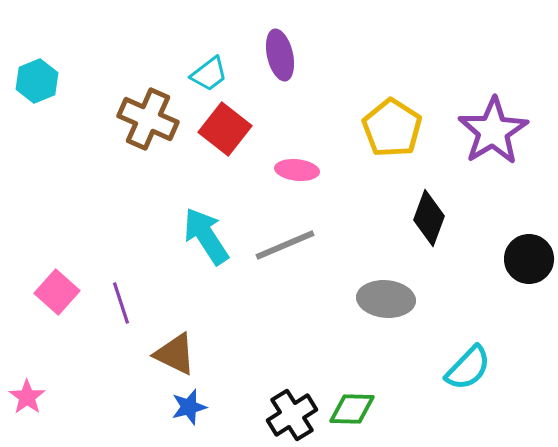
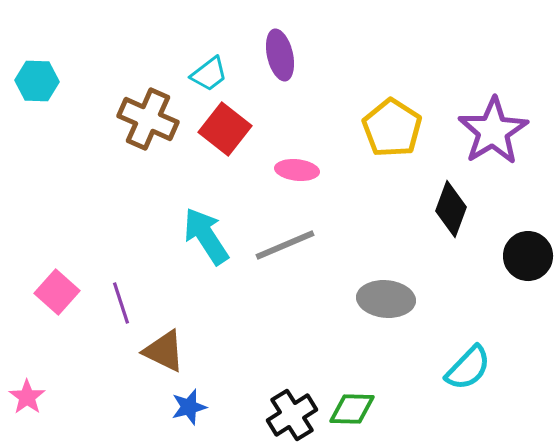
cyan hexagon: rotated 24 degrees clockwise
black diamond: moved 22 px right, 9 px up
black circle: moved 1 px left, 3 px up
brown triangle: moved 11 px left, 3 px up
